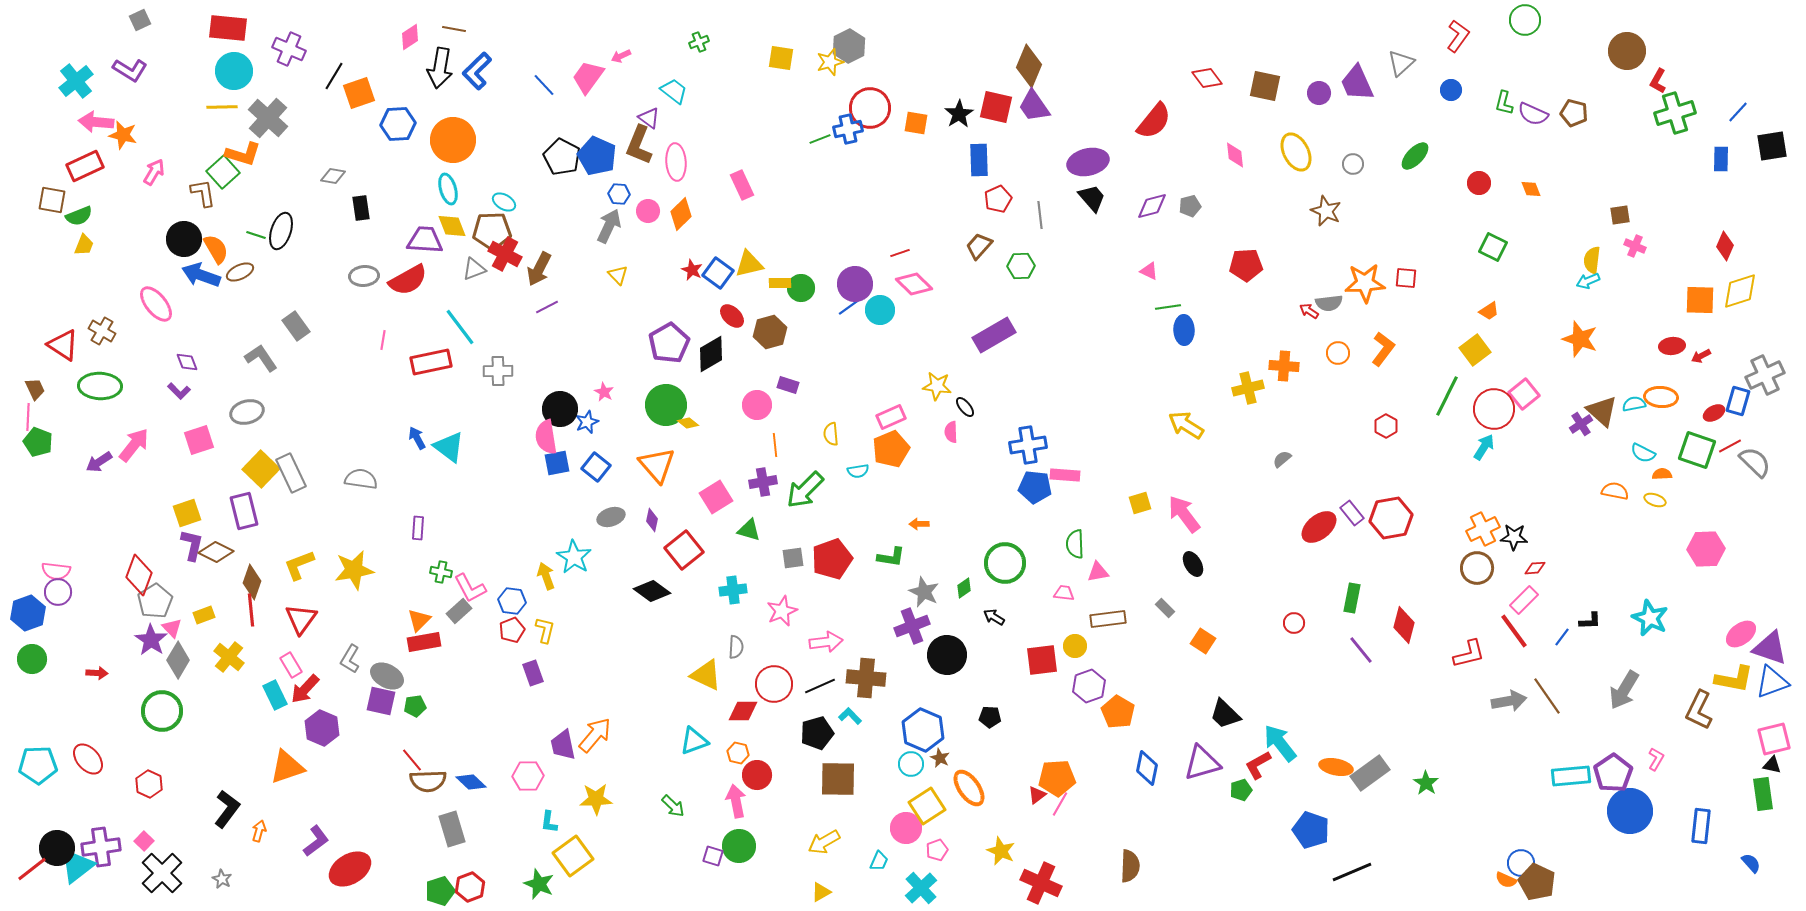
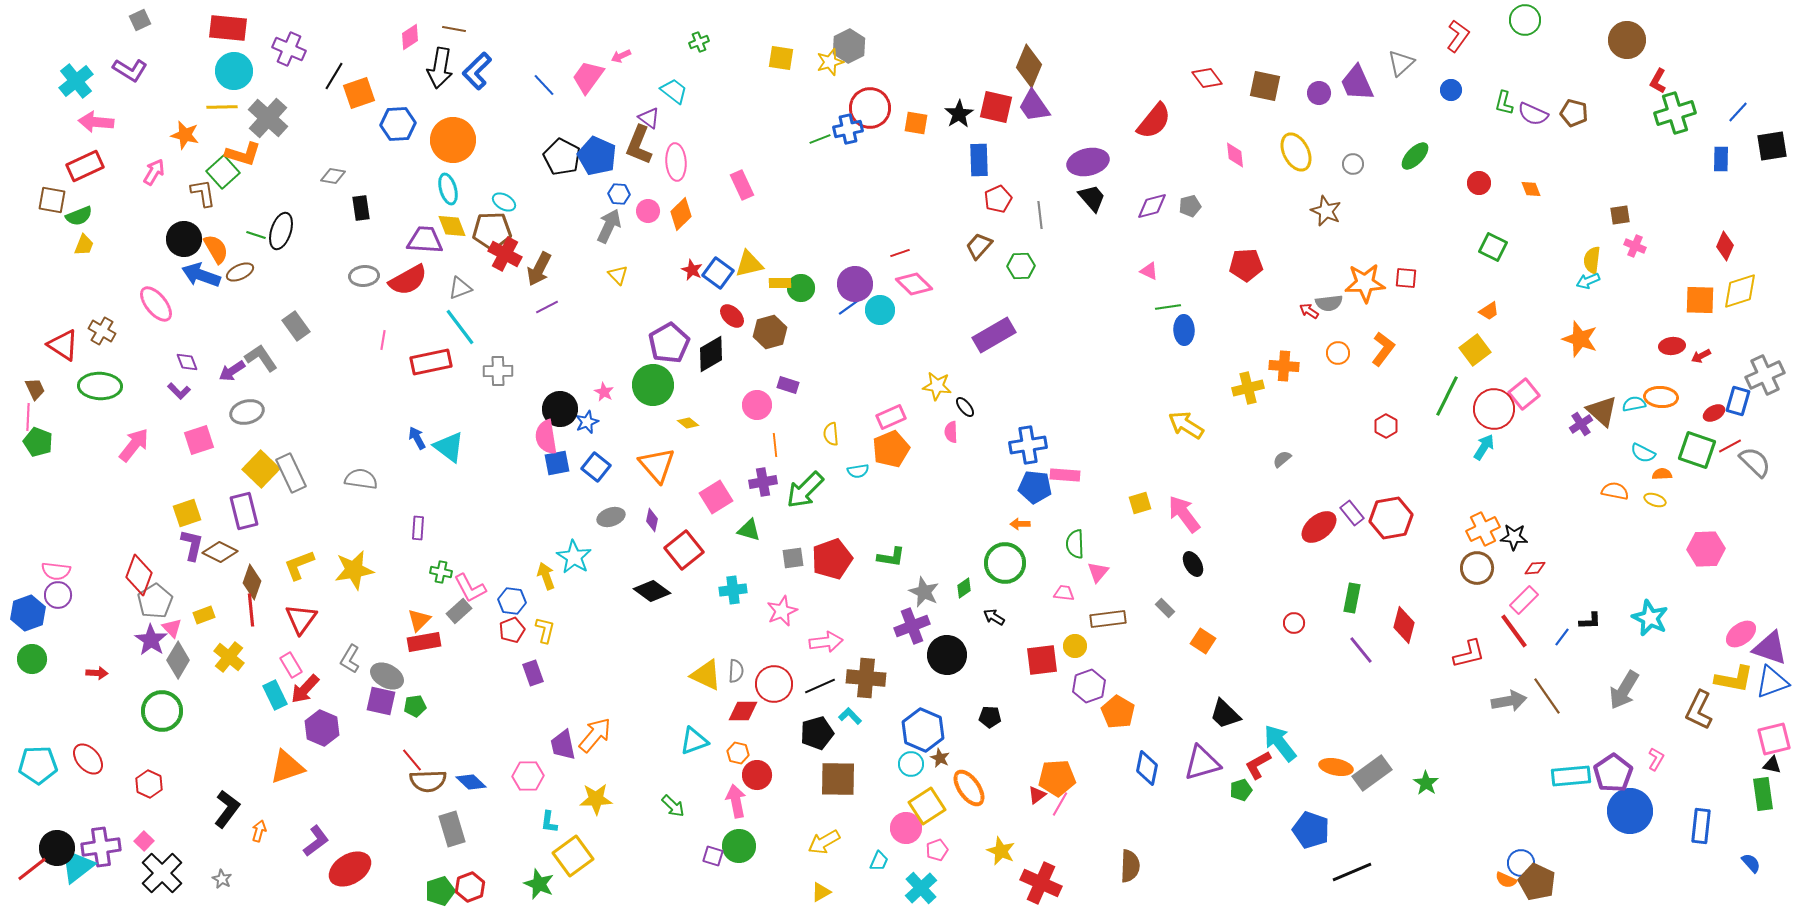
brown circle at (1627, 51): moved 11 px up
orange star at (123, 135): moved 62 px right
gray triangle at (474, 269): moved 14 px left, 19 px down
green circle at (666, 405): moved 13 px left, 20 px up
purple arrow at (99, 462): moved 133 px right, 91 px up
orange arrow at (919, 524): moved 101 px right
brown diamond at (216, 552): moved 4 px right
pink triangle at (1098, 572): rotated 40 degrees counterclockwise
purple circle at (58, 592): moved 3 px down
gray semicircle at (736, 647): moved 24 px down
gray rectangle at (1370, 773): moved 2 px right
